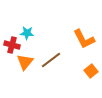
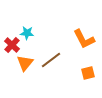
red cross: rotated 28 degrees clockwise
orange triangle: moved 1 px down
orange square: moved 3 px left, 2 px down; rotated 24 degrees clockwise
